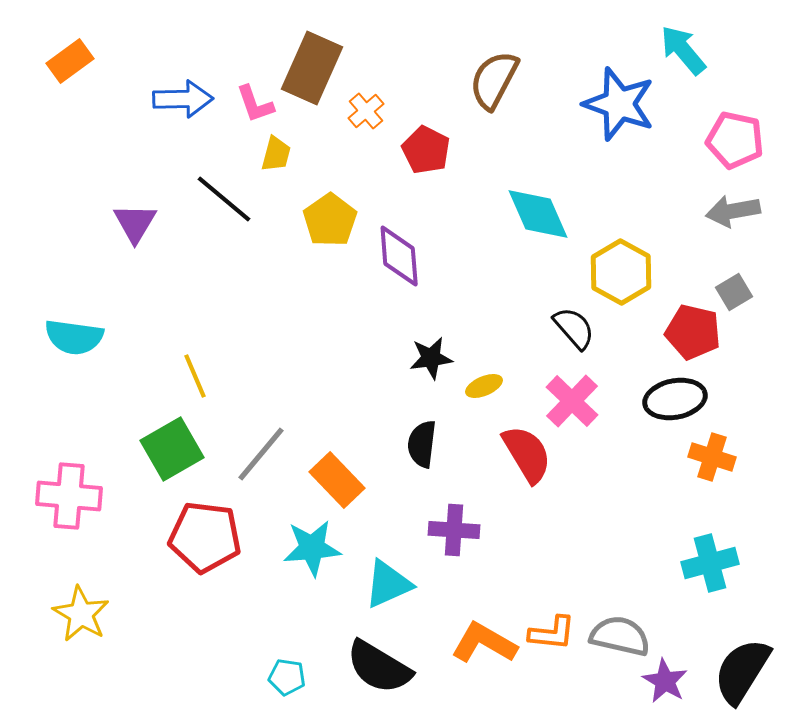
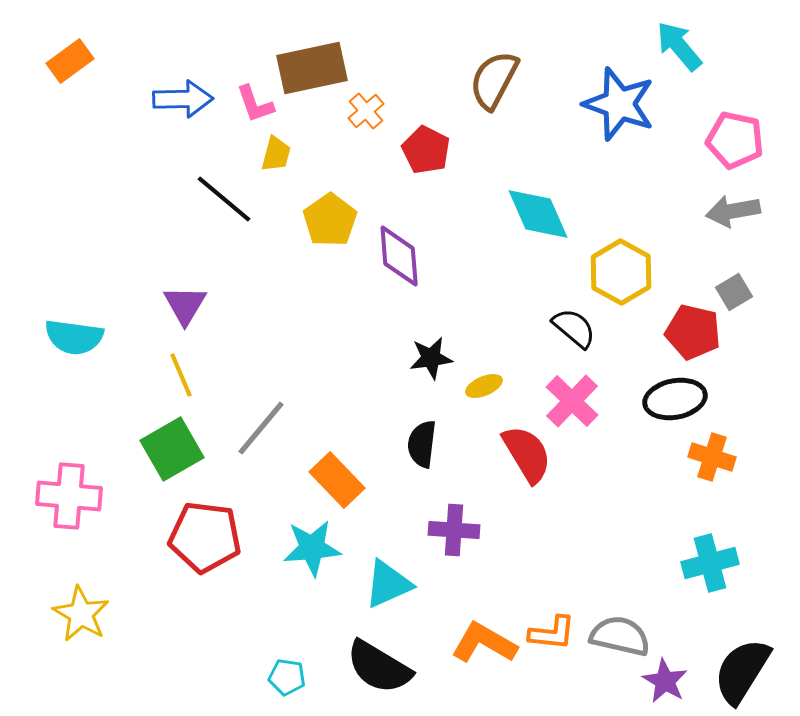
cyan arrow at (683, 50): moved 4 px left, 4 px up
brown rectangle at (312, 68): rotated 54 degrees clockwise
purple triangle at (135, 223): moved 50 px right, 82 px down
black semicircle at (574, 328): rotated 9 degrees counterclockwise
yellow line at (195, 376): moved 14 px left, 1 px up
gray line at (261, 454): moved 26 px up
